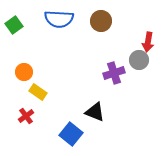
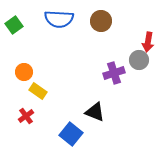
yellow rectangle: moved 1 px up
